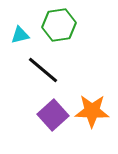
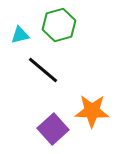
green hexagon: rotated 8 degrees counterclockwise
purple square: moved 14 px down
